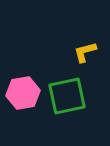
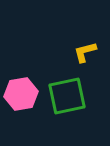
pink hexagon: moved 2 px left, 1 px down
